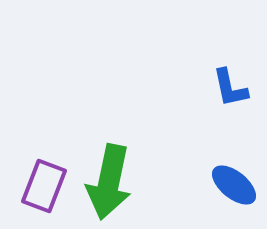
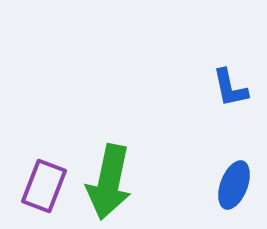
blue ellipse: rotated 72 degrees clockwise
